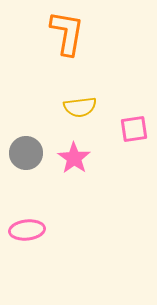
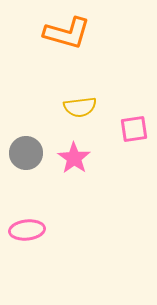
orange L-shape: rotated 96 degrees clockwise
